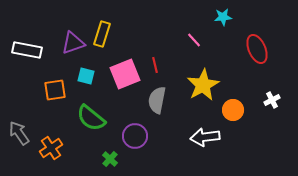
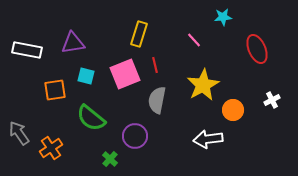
yellow rectangle: moved 37 px right
purple triangle: rotated 10 degrees clockwise
white arrow: moved 3 px right, 2 px down
